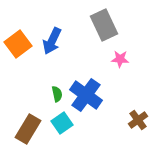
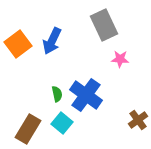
cyan square: rotated 15 degrees counterclockwise
